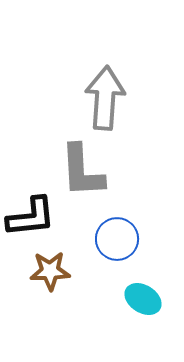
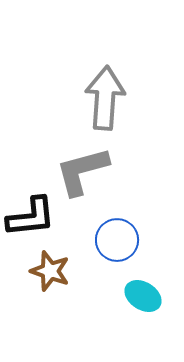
gray L-shape: rotated 78 degrees clockwise
blue circle: moved 1 px down
brown star: rotated 21 degrees clockwise
cyan ellipse: moved 3 px up
